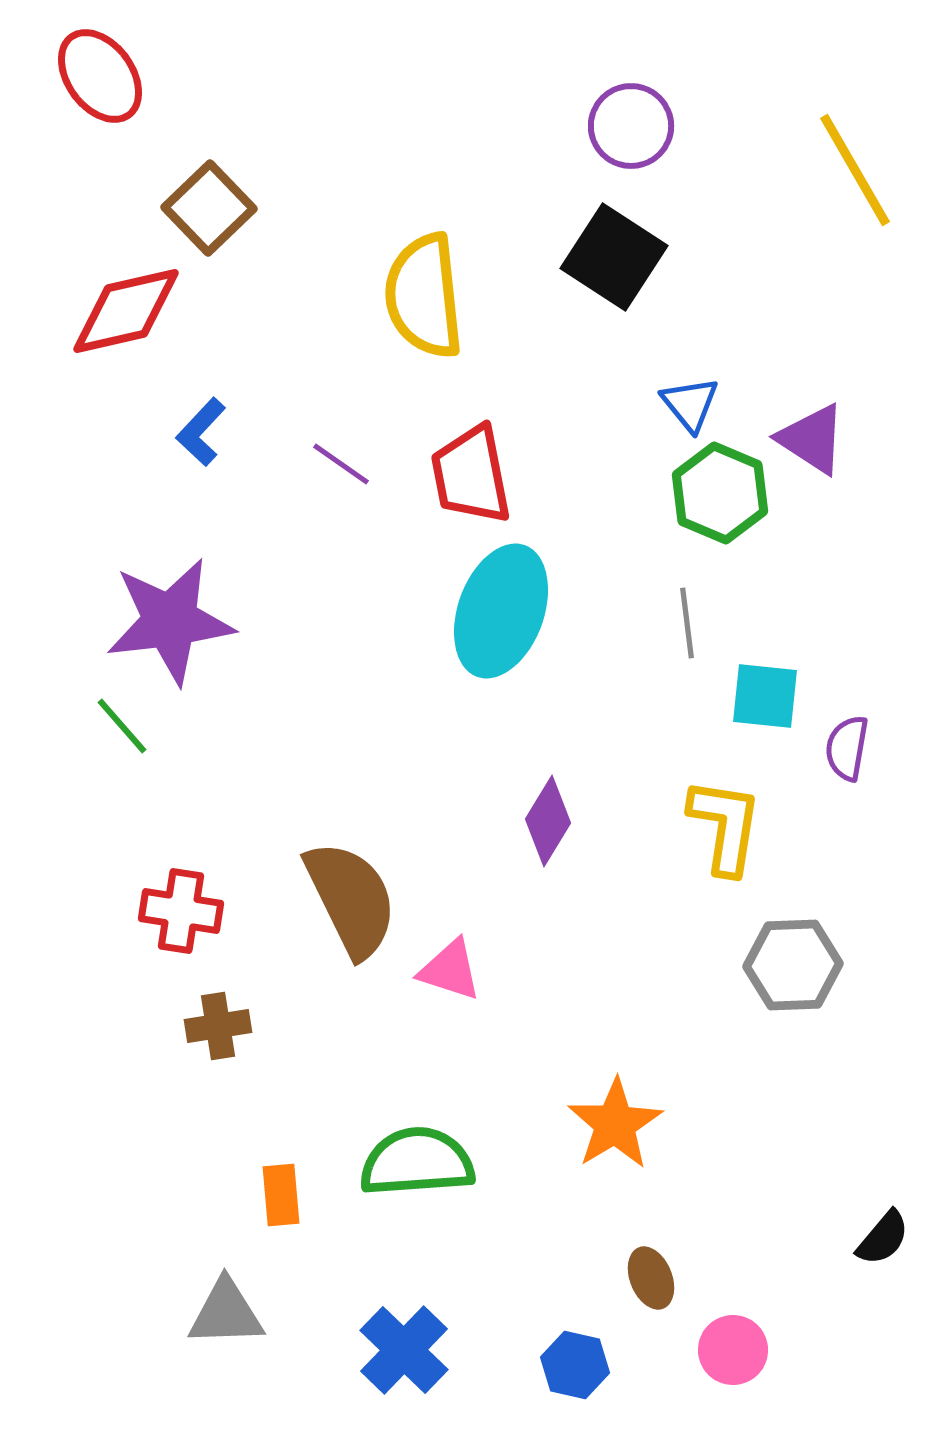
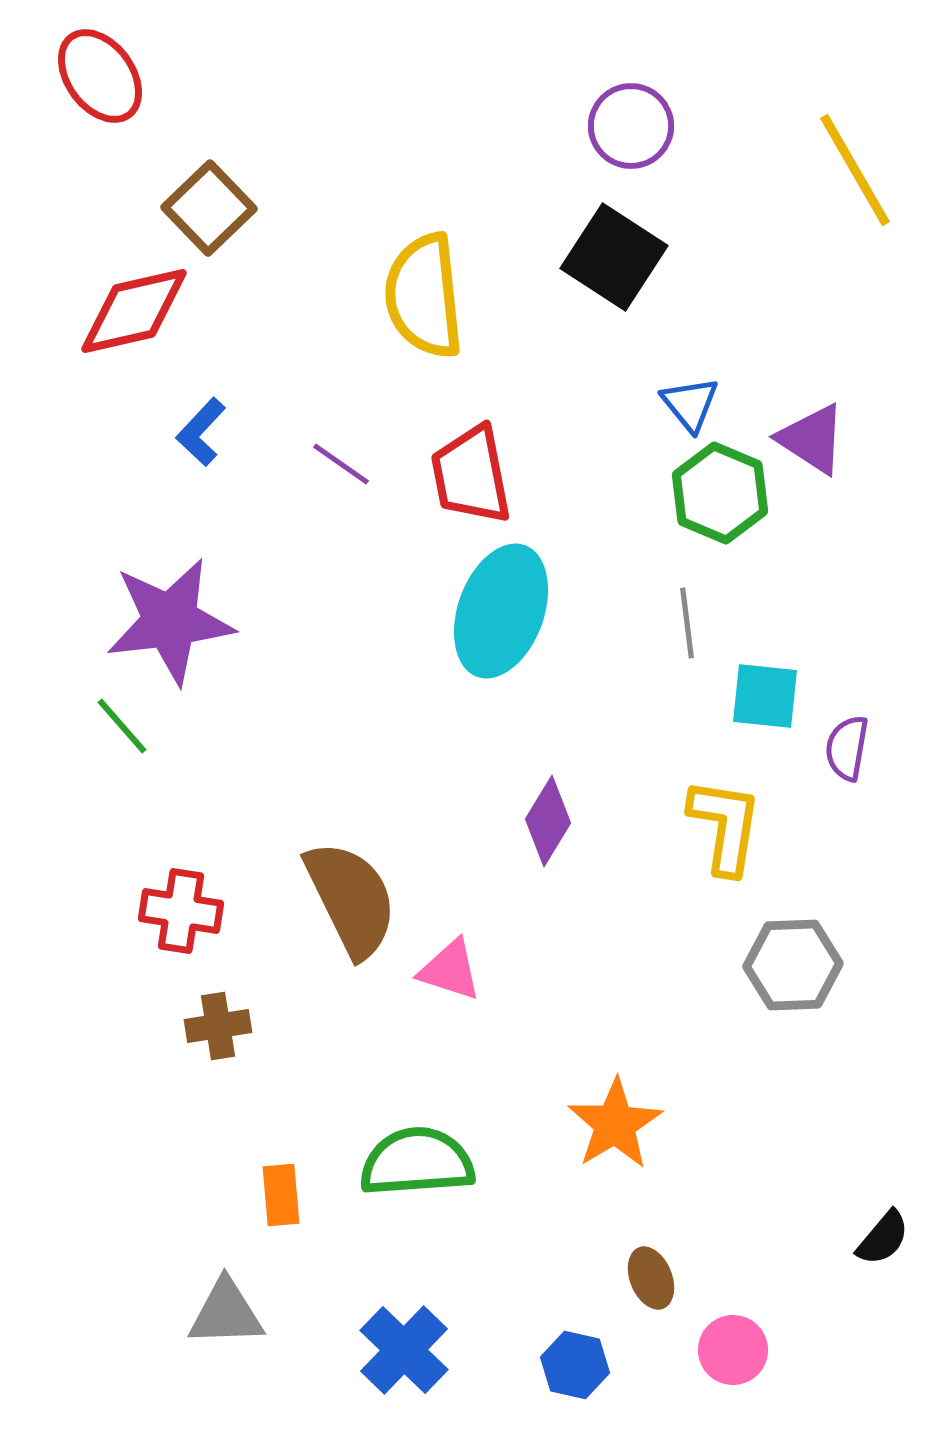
red diamond: moved 8 px right
